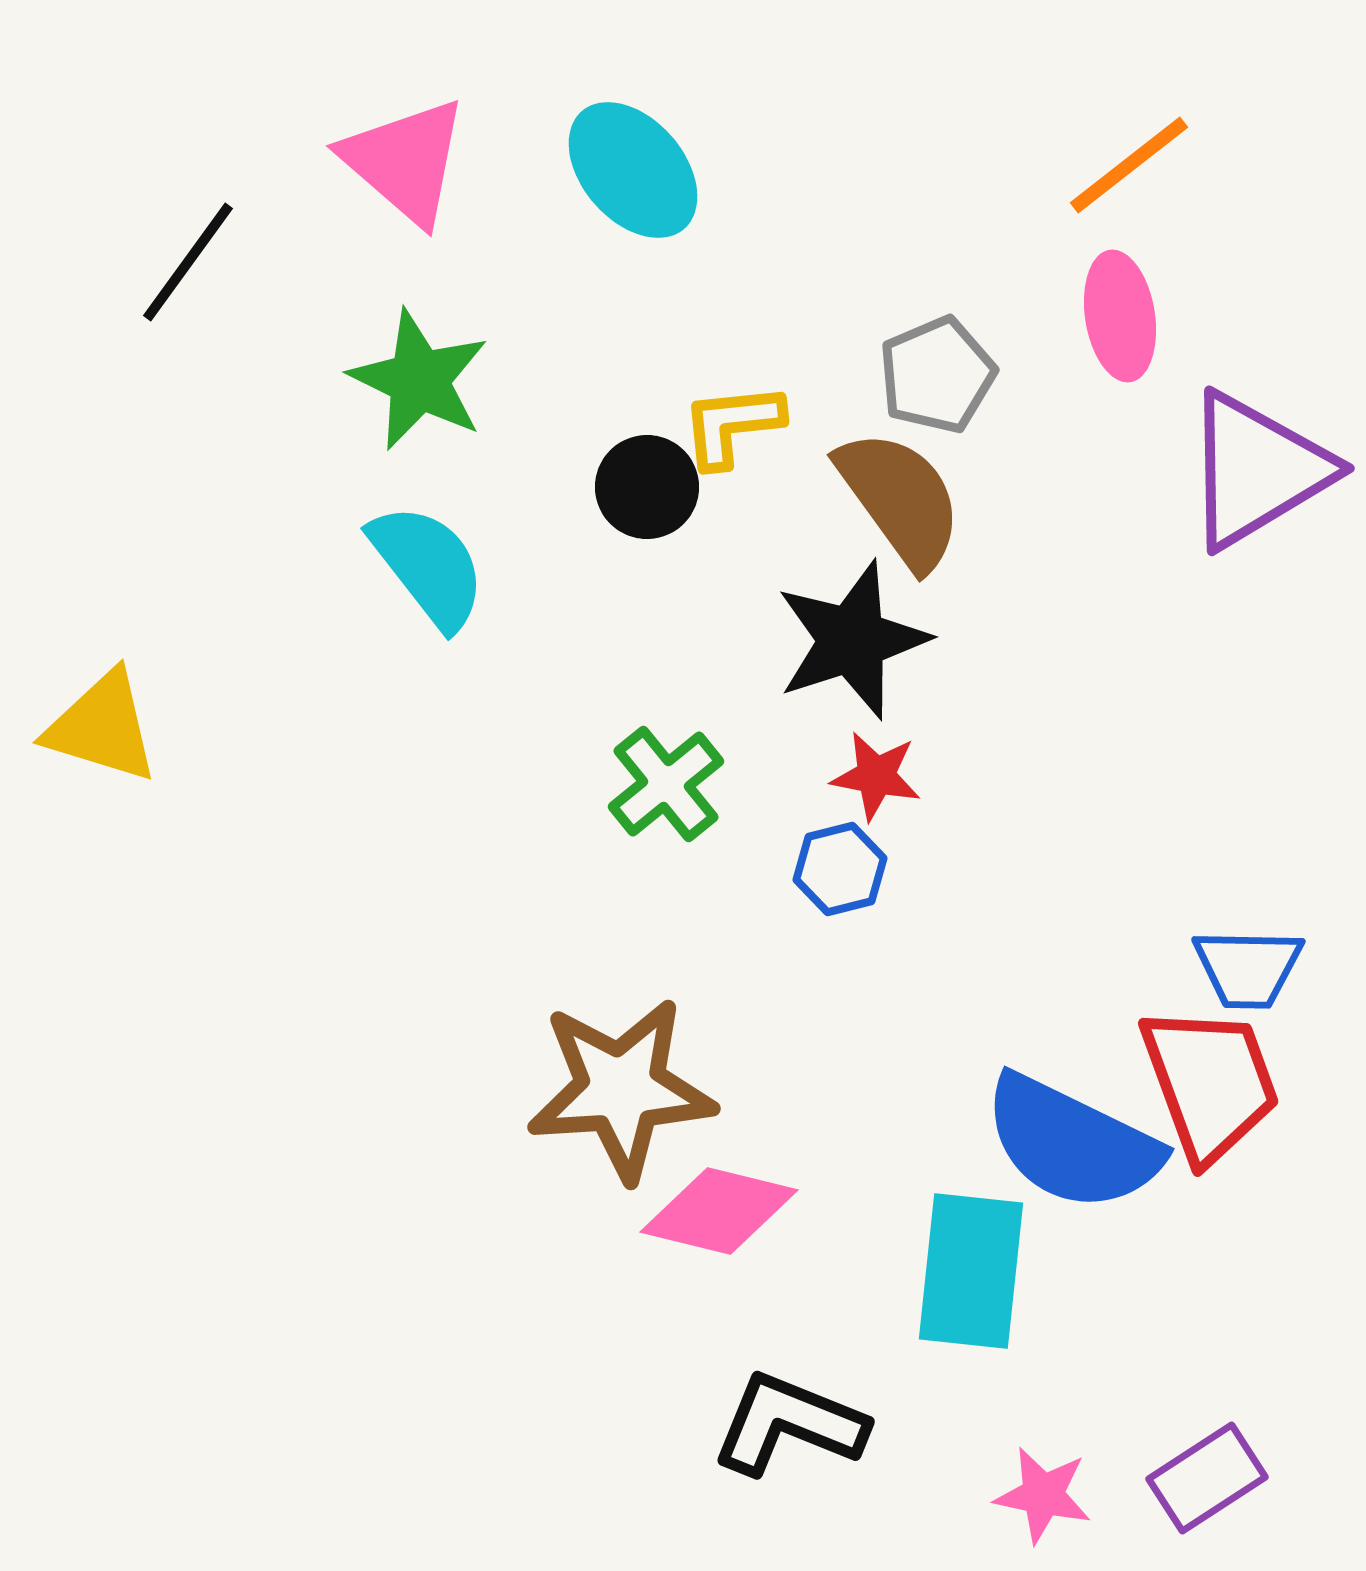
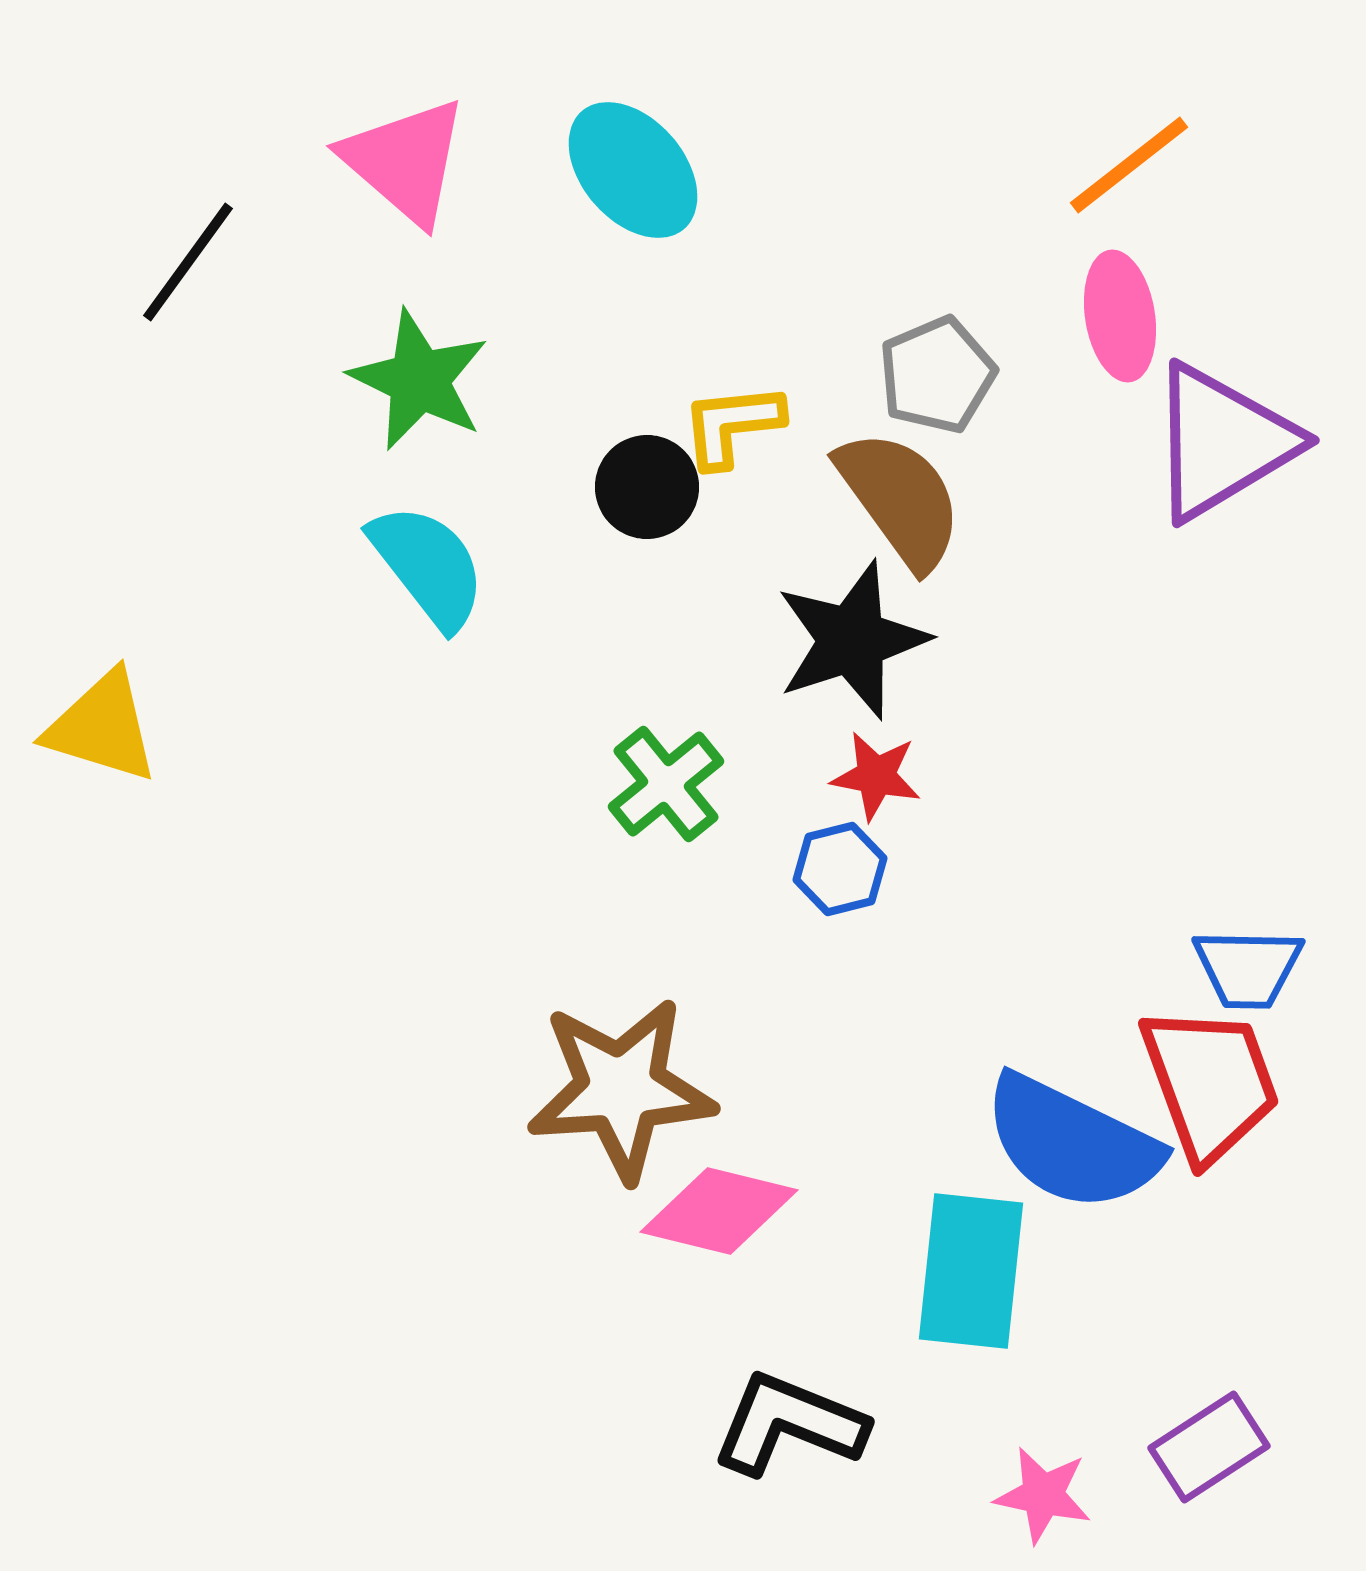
purple triangle: moved 35 px left, 28 px up
purple rectangle: moved 2 px right, 31 px up
